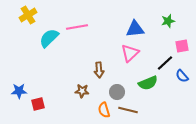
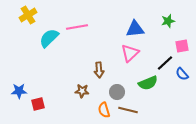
blue semicircle: moved 2 px up
